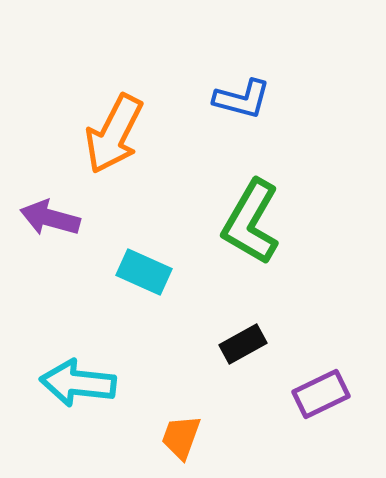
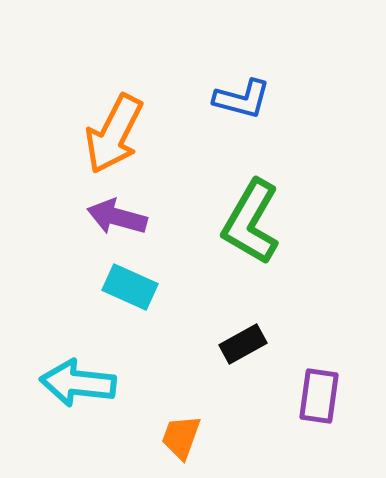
purple arrow: moved 67 px right, 1 px up
cyan rectangle: moved 14 px left, 15 px down
purple rectangle: moved 2 px left, 2 px down; rotated 56 degrees counterclockwise
